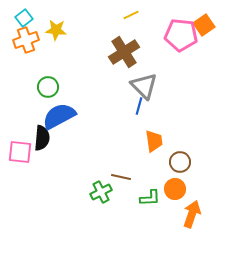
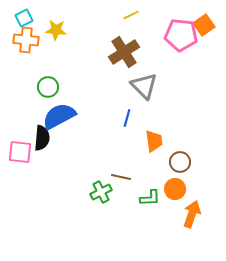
cyan square: rotated 12 degrees clockwise
orange cross: rotated 25 degrees clockwise
blue line: moved 12 px left, 12 px down
